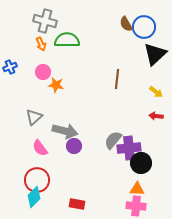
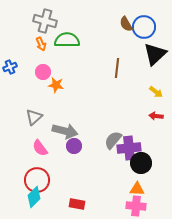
brown line: moved 11 px up
